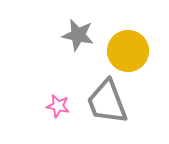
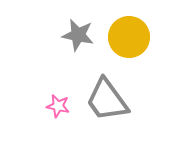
yellow circle: moved 1 px right, 14 px up
gray trapezoid: moved 2 px up; rotated 15 degrees counterclockwise
